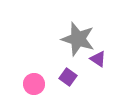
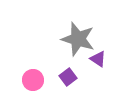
purple square: rotated 18 degrees clockwise
pink circle: moved 1 px left, 4 px up
